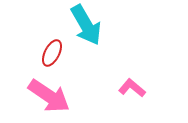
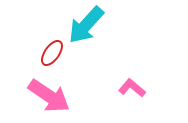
cyan arrow: rotated 72 degrees clockwise
red ellipse: rotated 8 degrees clockwise
